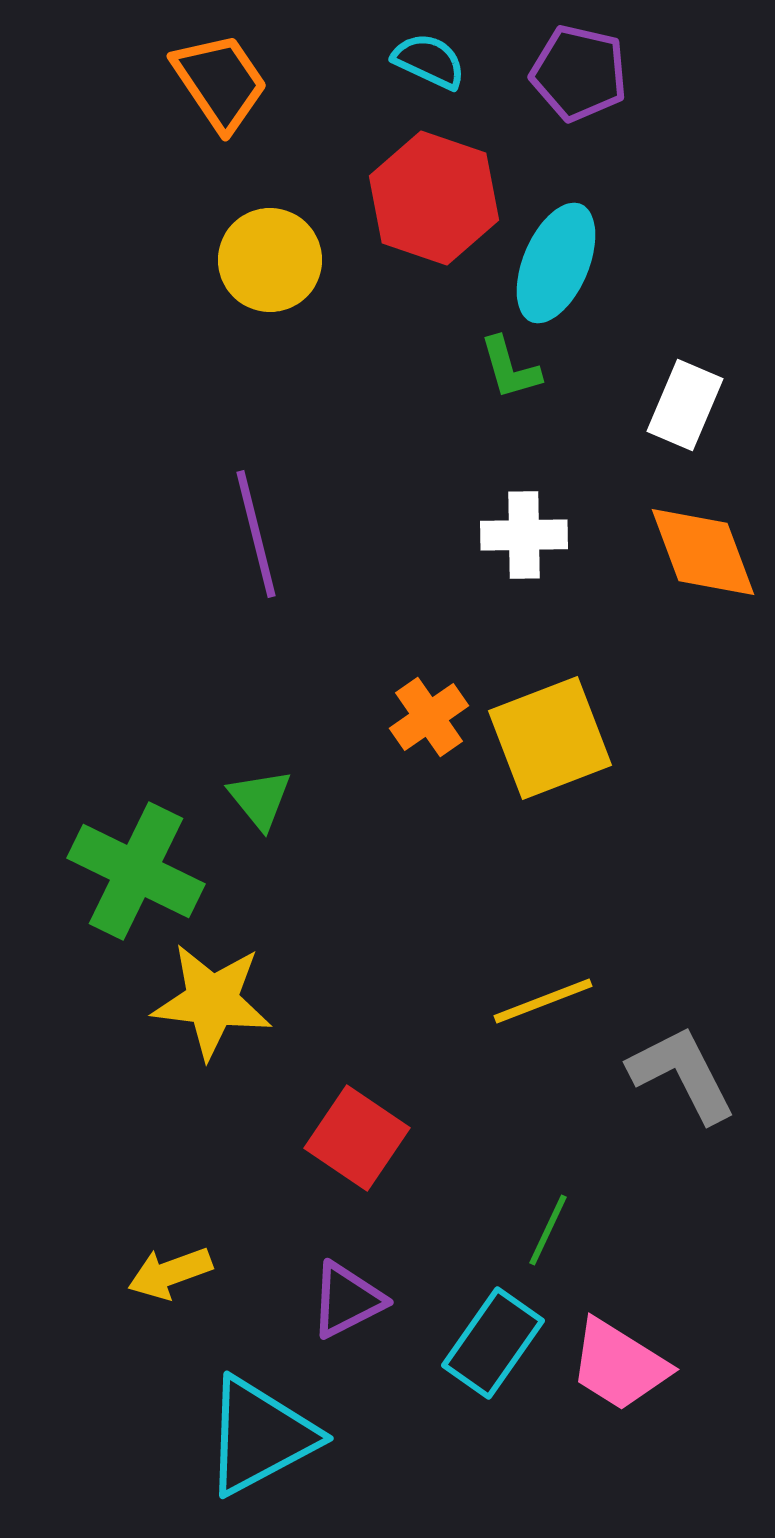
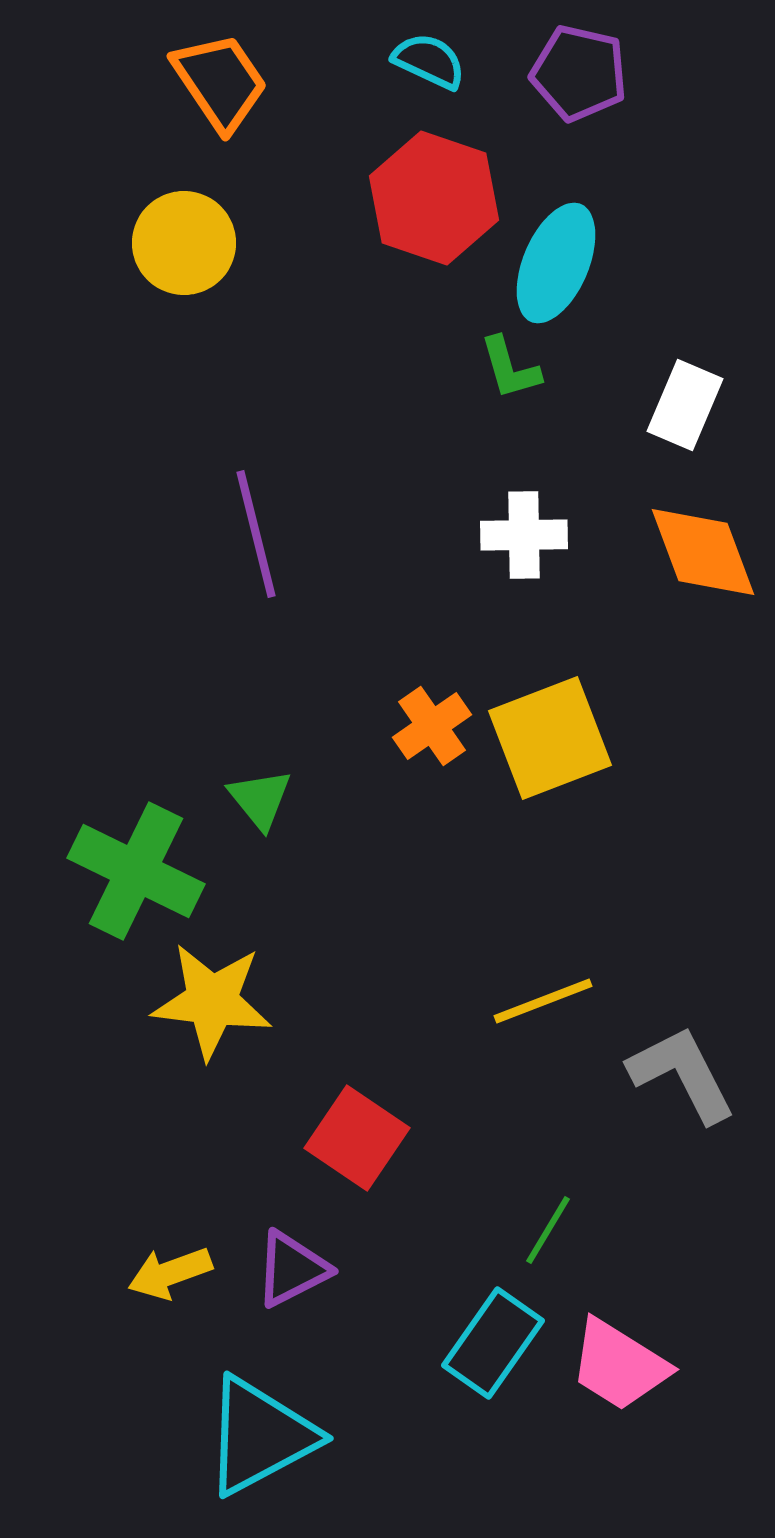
yellow circle: moved 86 px left, 17 px up
orange cross: moved 3 px right, 9 px down
green line: rotated 6 degrees clockwise
purple triangle: moved 55 px left, 31 px up
